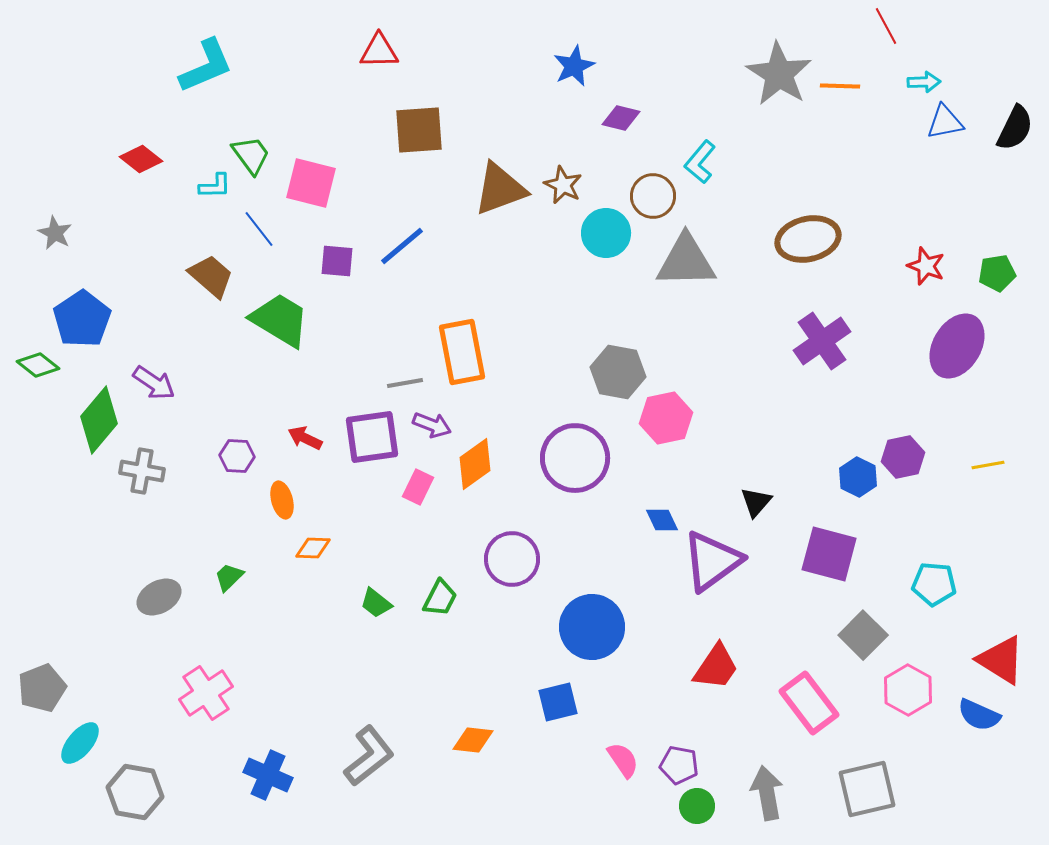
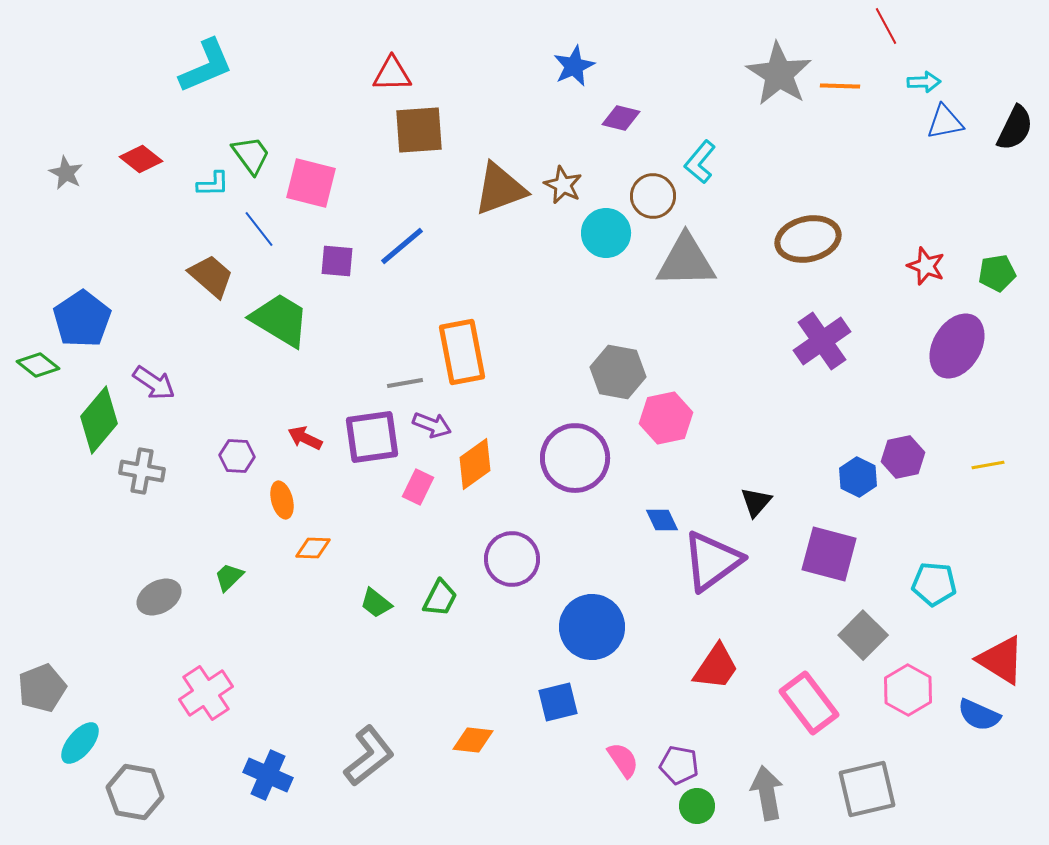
red triangle at (379, 51): moved 13 px right, 23 px down
cyan L-shape at (215, 186): moved 2 px left, 2 px up
gray star at (55, 233): moved 11 px right, 60 px up
